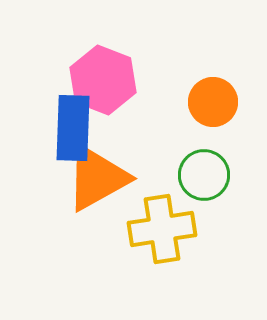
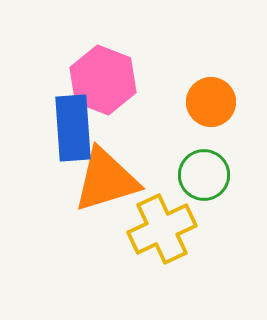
orange circle: moved 2 px left
blue rectangle: rotated 6 degrees counterclockwise
orange triangle: moved 9 px right, 2 px down; rotated 12 degrees clockwise
yellow cross: rotated 16 degrees counterclockwise
